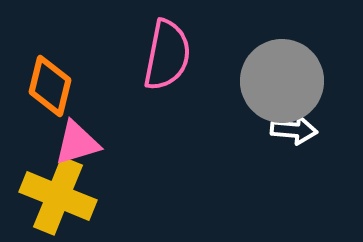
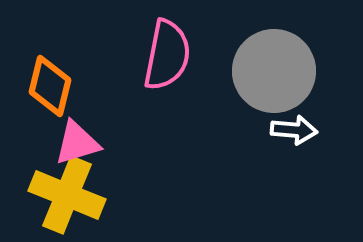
gray circle: moved 8 px left, 10 px up
yellow cross: moved 9 px right, 1 px up
